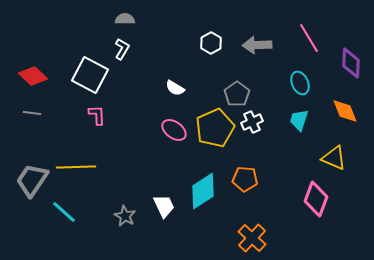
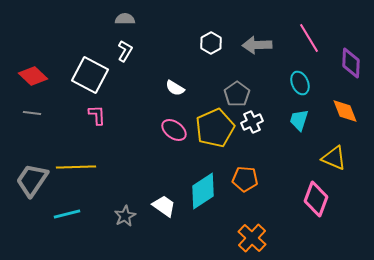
white L-shape: moved 3 px right, 2 px down
white trapezoid: rotated 30 degrees counterclockwise
cyan line: moved 3 px right, 2 px down; rotated 56 degrees counterclockwise
gray star: rotated 15 degrees clockwise
